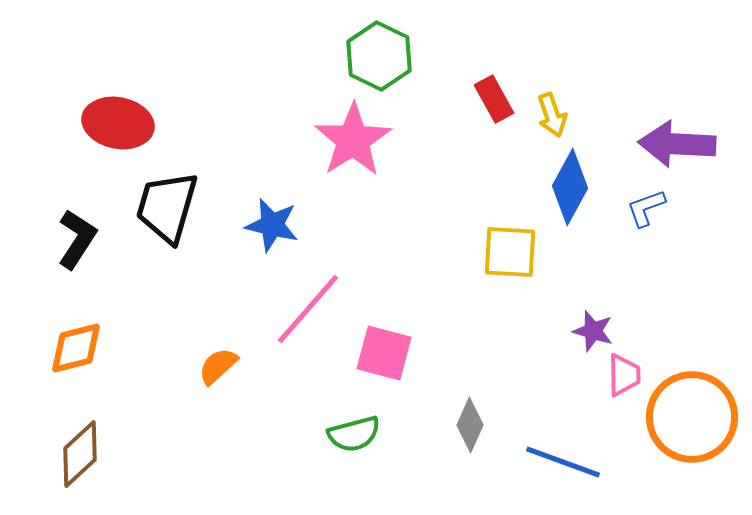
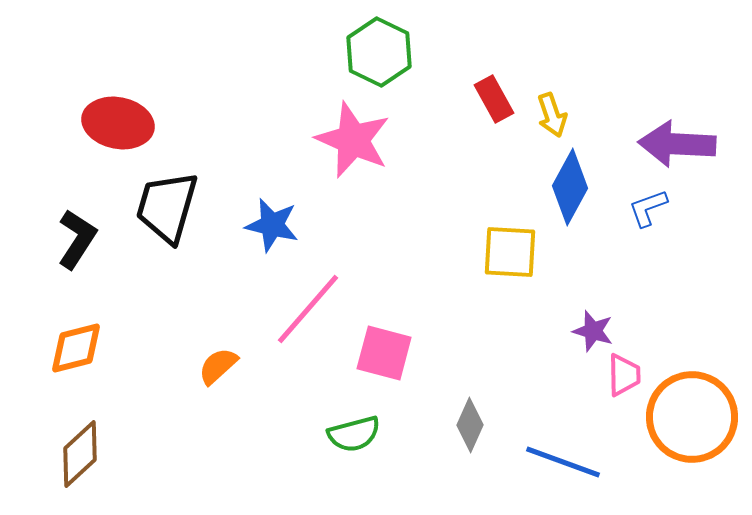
green hexagon: moved 4 px up
pink star: rotated 16 degrees counterclockwise
blue L-shape: moved 2 px right
